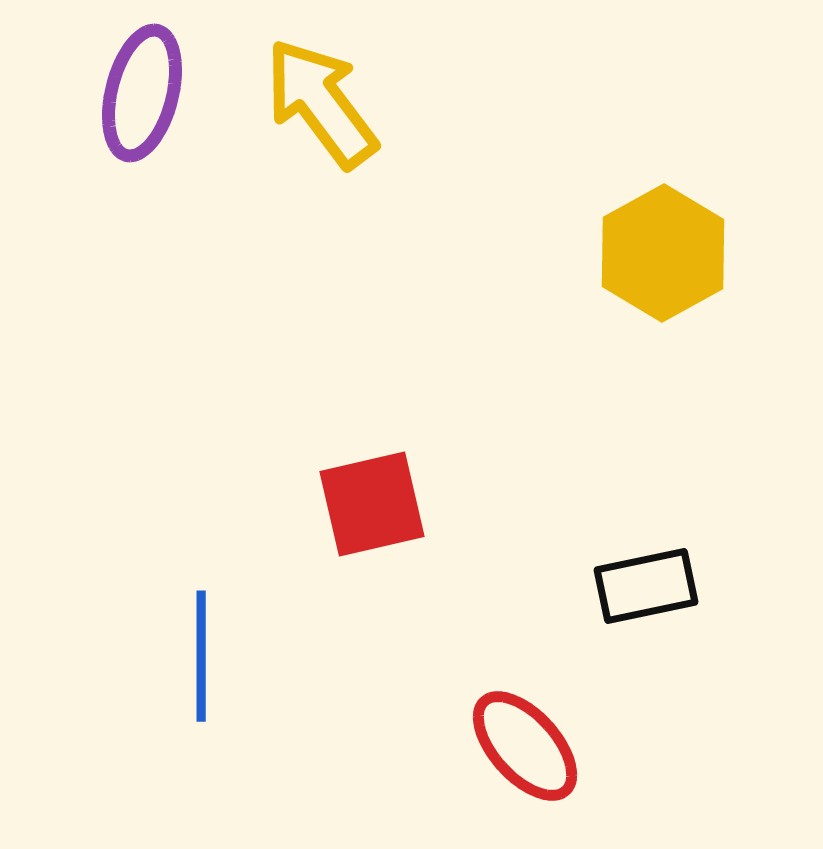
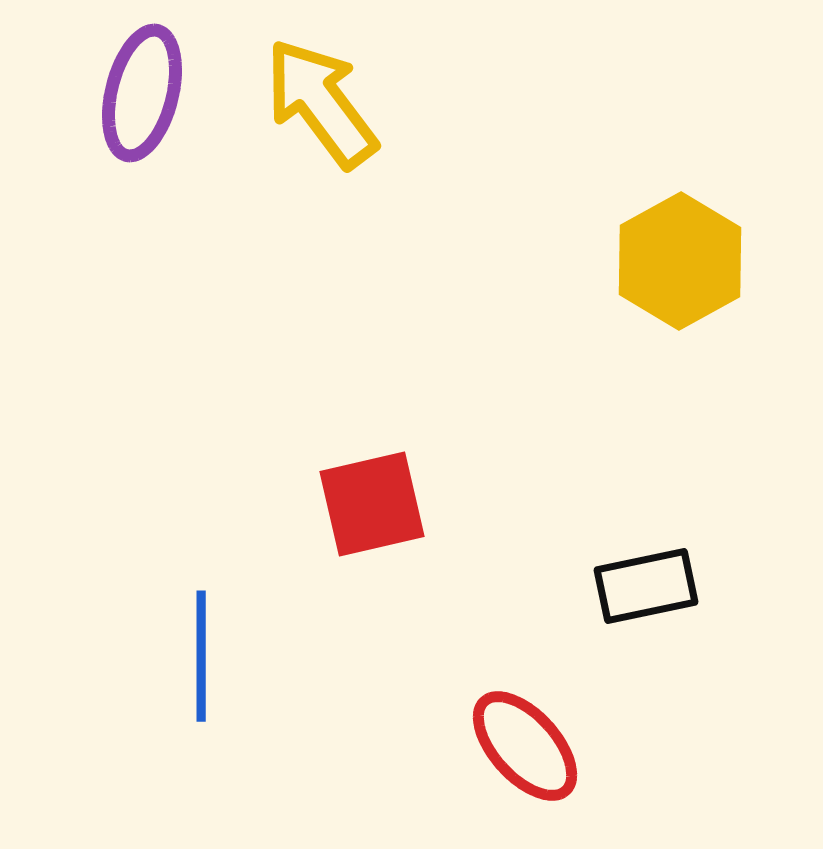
yellow hexagon: moved 17 px right, 8 px down
